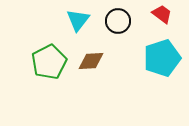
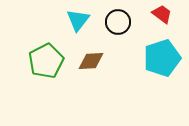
black circle: moved 1 px down
green pentagon: moved 3 px left, 1 px up
